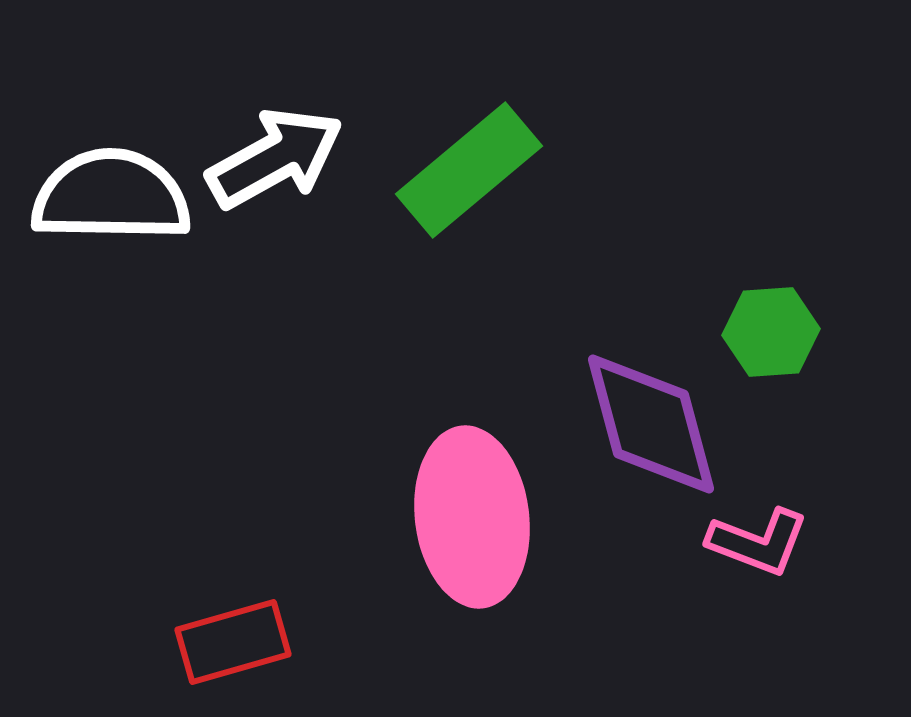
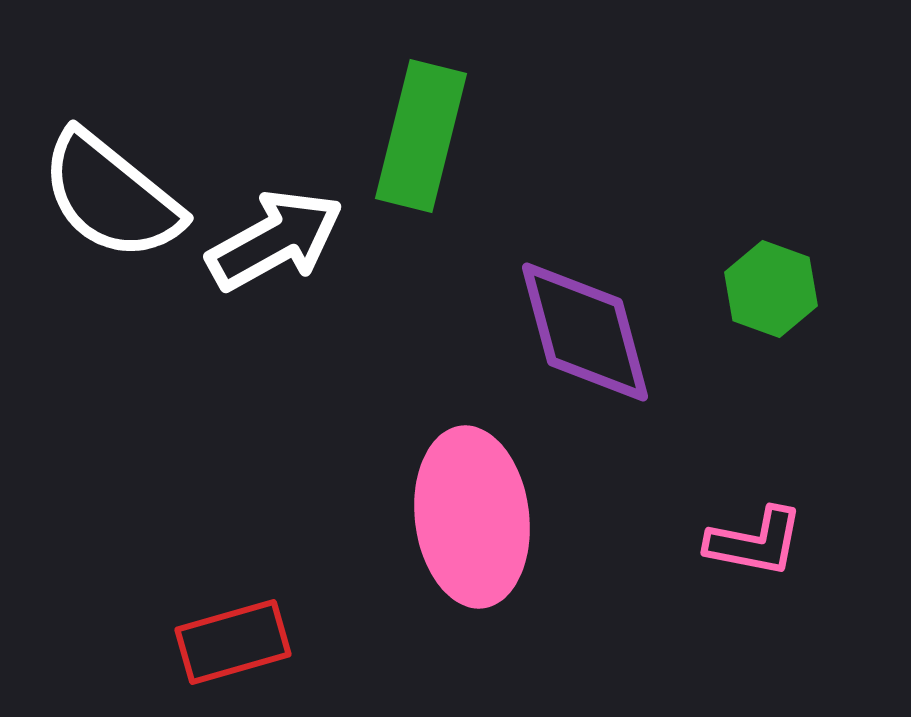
white arrow: moved 82 px down
green rectangle: moved 48 px left, 34 px up; rotated 36 degrees counterclockwise
white semicircle: rotated 142 degrees counterclockwise
green hexagon: moved 43 px up; rotated 24 degrees clockwise
purple diamond: moved 66 px left, 92 px up
pink L-shape: moved 3 px left; rotated 10 degrees counterclockwise
